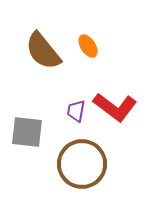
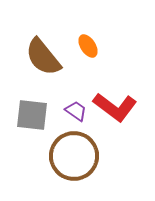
brown semicircle: moved 6 px down
purple trapezoid: rotated 115 degrees clockwise
gray square: moved 5 px right, 17 px up
brown circle: moved 8 px left, 8 px up
